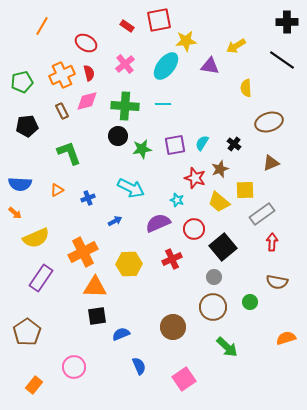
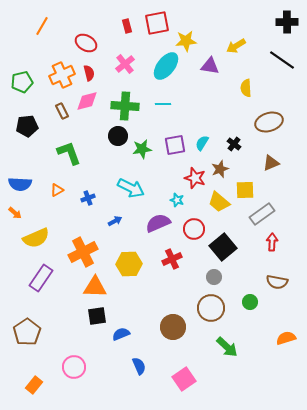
red square at (159, 20): moved 2 px left, 3 px down
red rectangle at (127, 26): rotated 40 degrees clockwise
brown circle at (213, 307): moved 2 px left, 1 px down
